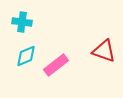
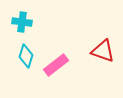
red triangle: moved 1 px left
cyan diamond: rotated 50 degrees counterclockwise
